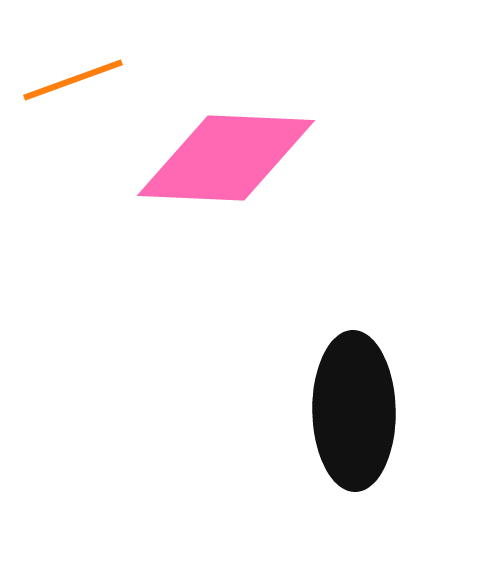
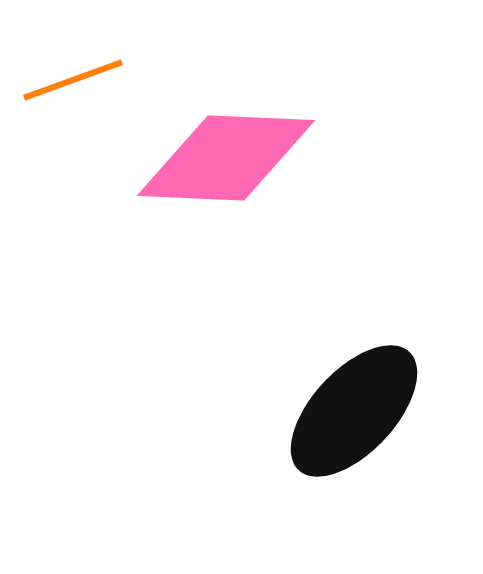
black ellipse: rotated 44 degrees clockwise
